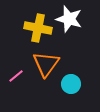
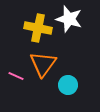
orange triangle: moved 3 px left
pink line: rotated 63 degrees clockwise
cyan circle: moved 3 px left, 1 px down
